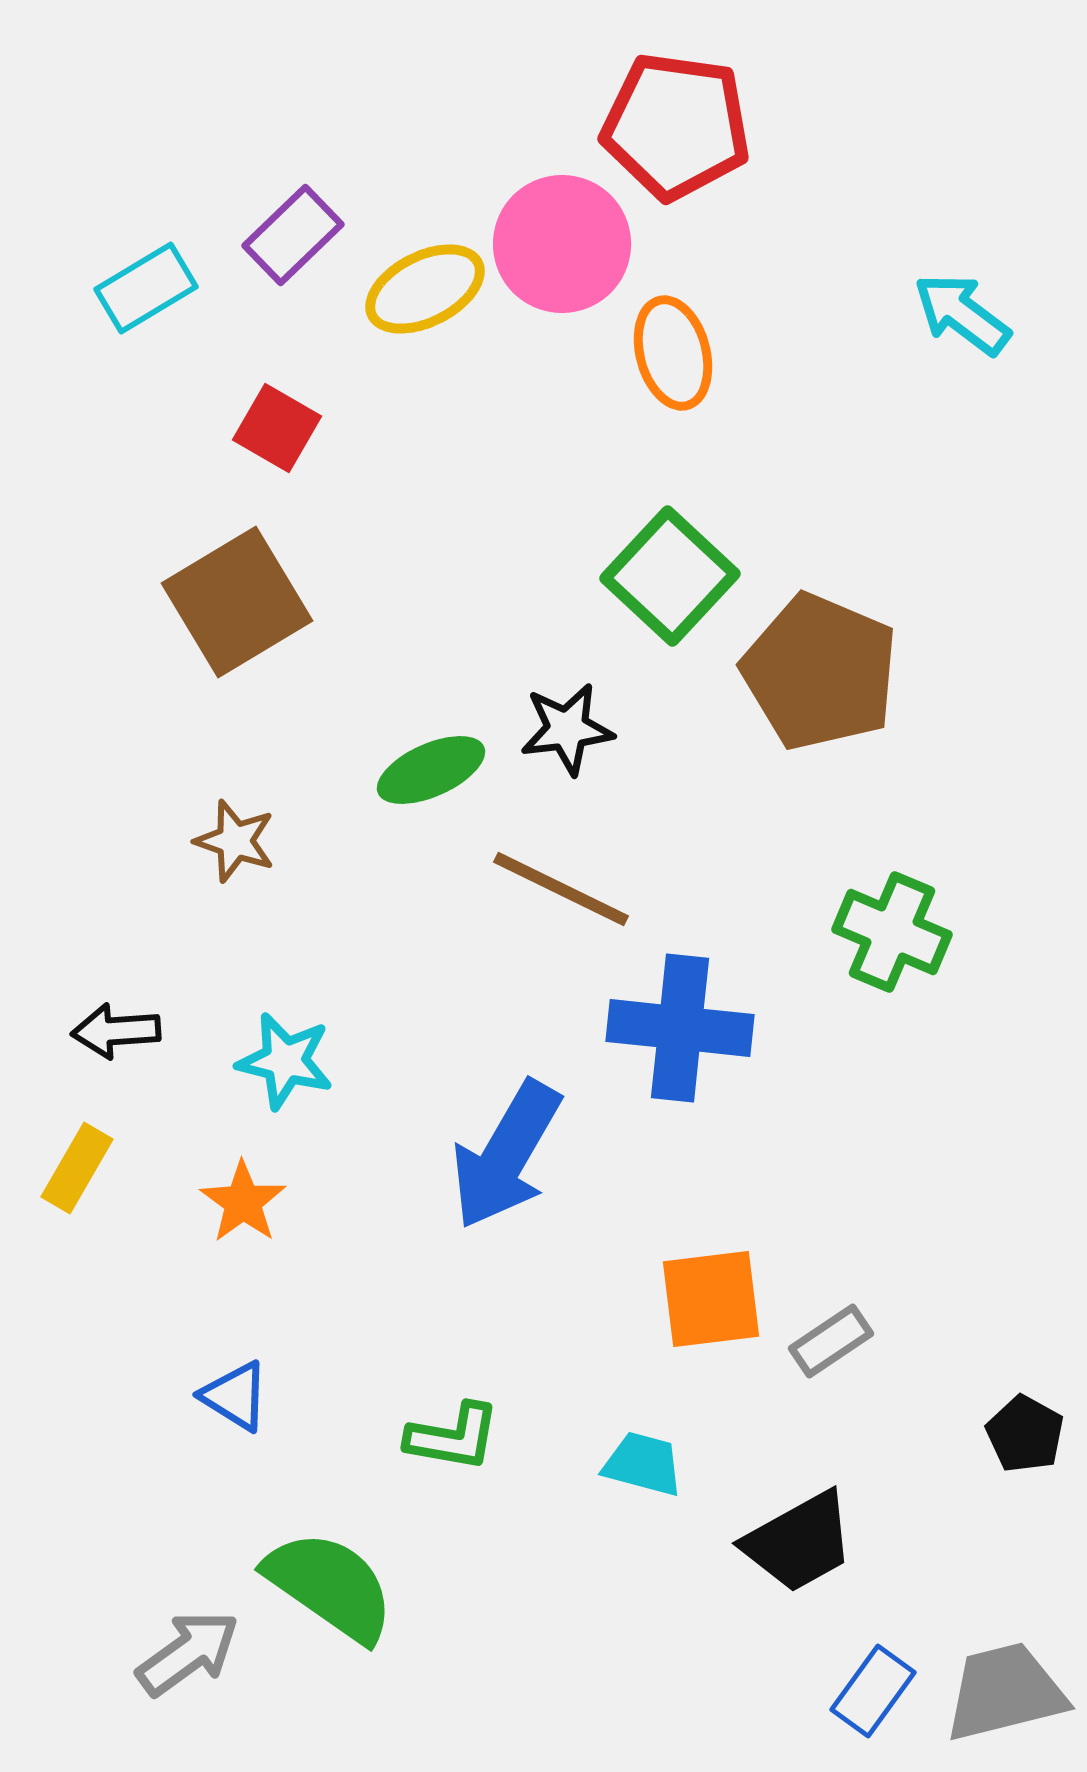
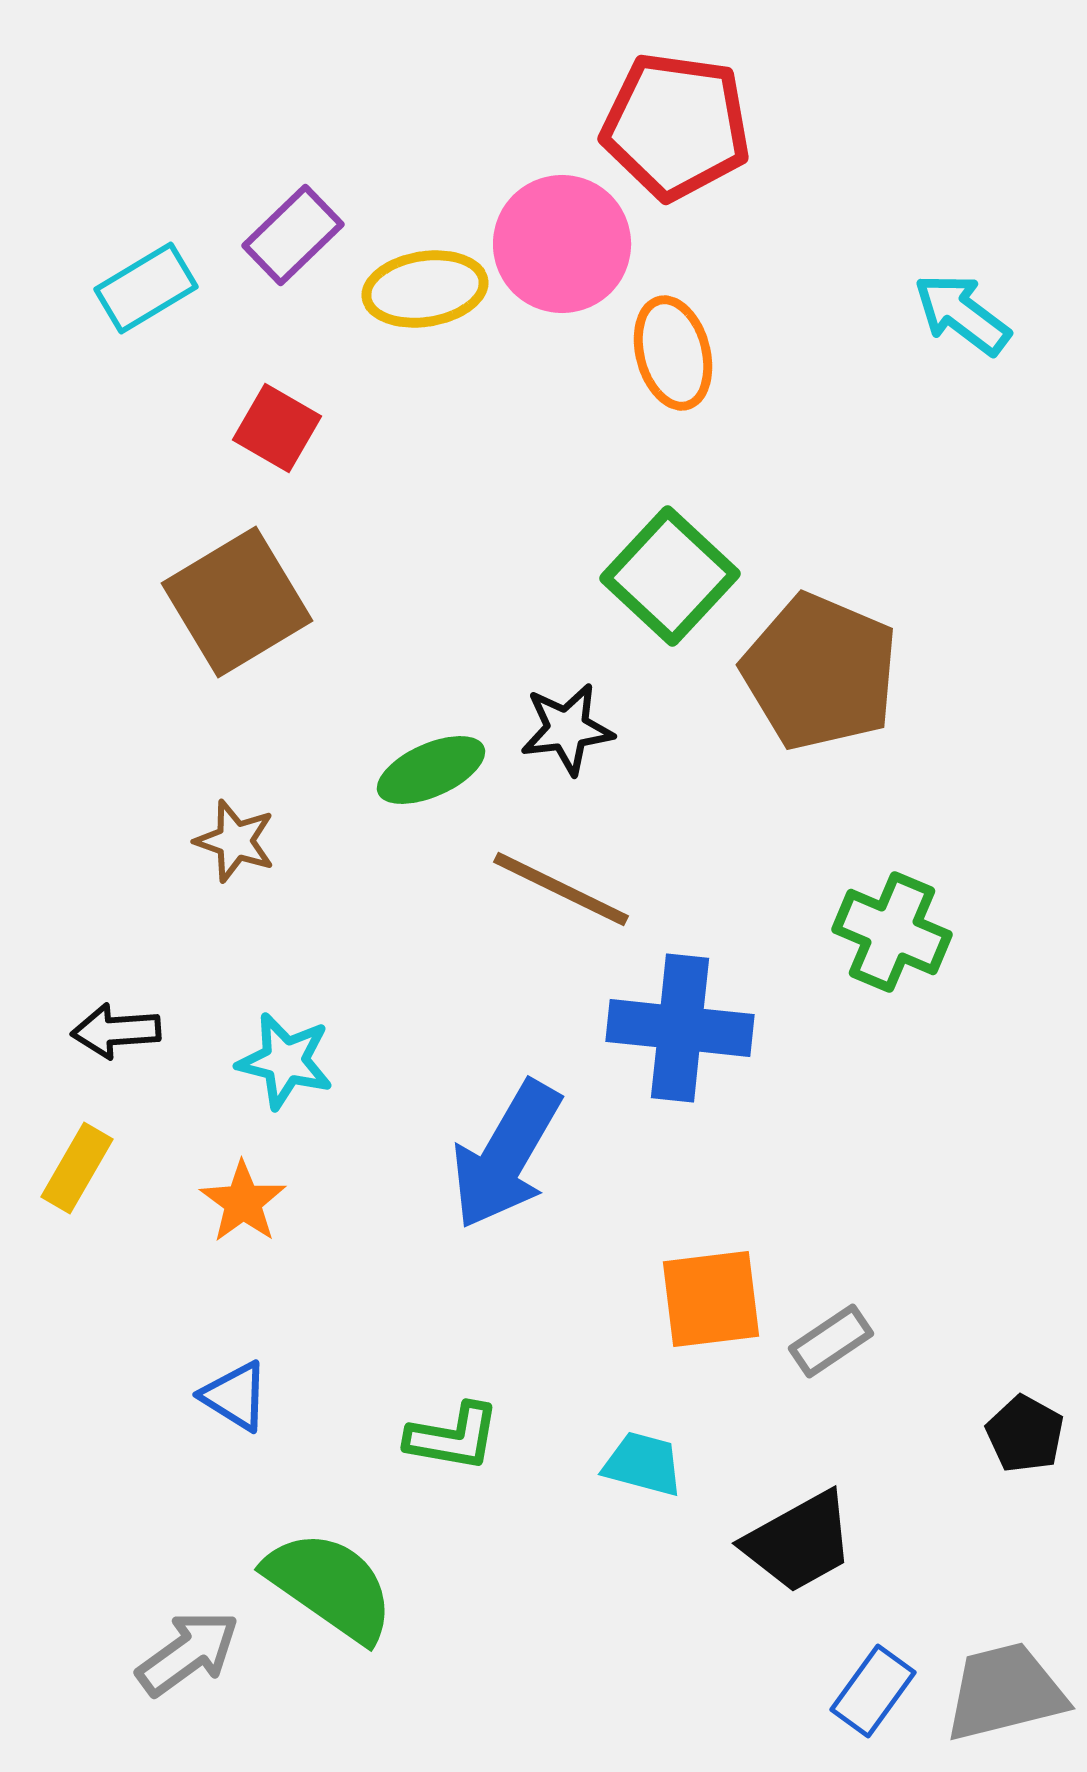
yellow ellipse: rotated 18 degrees clockwise
